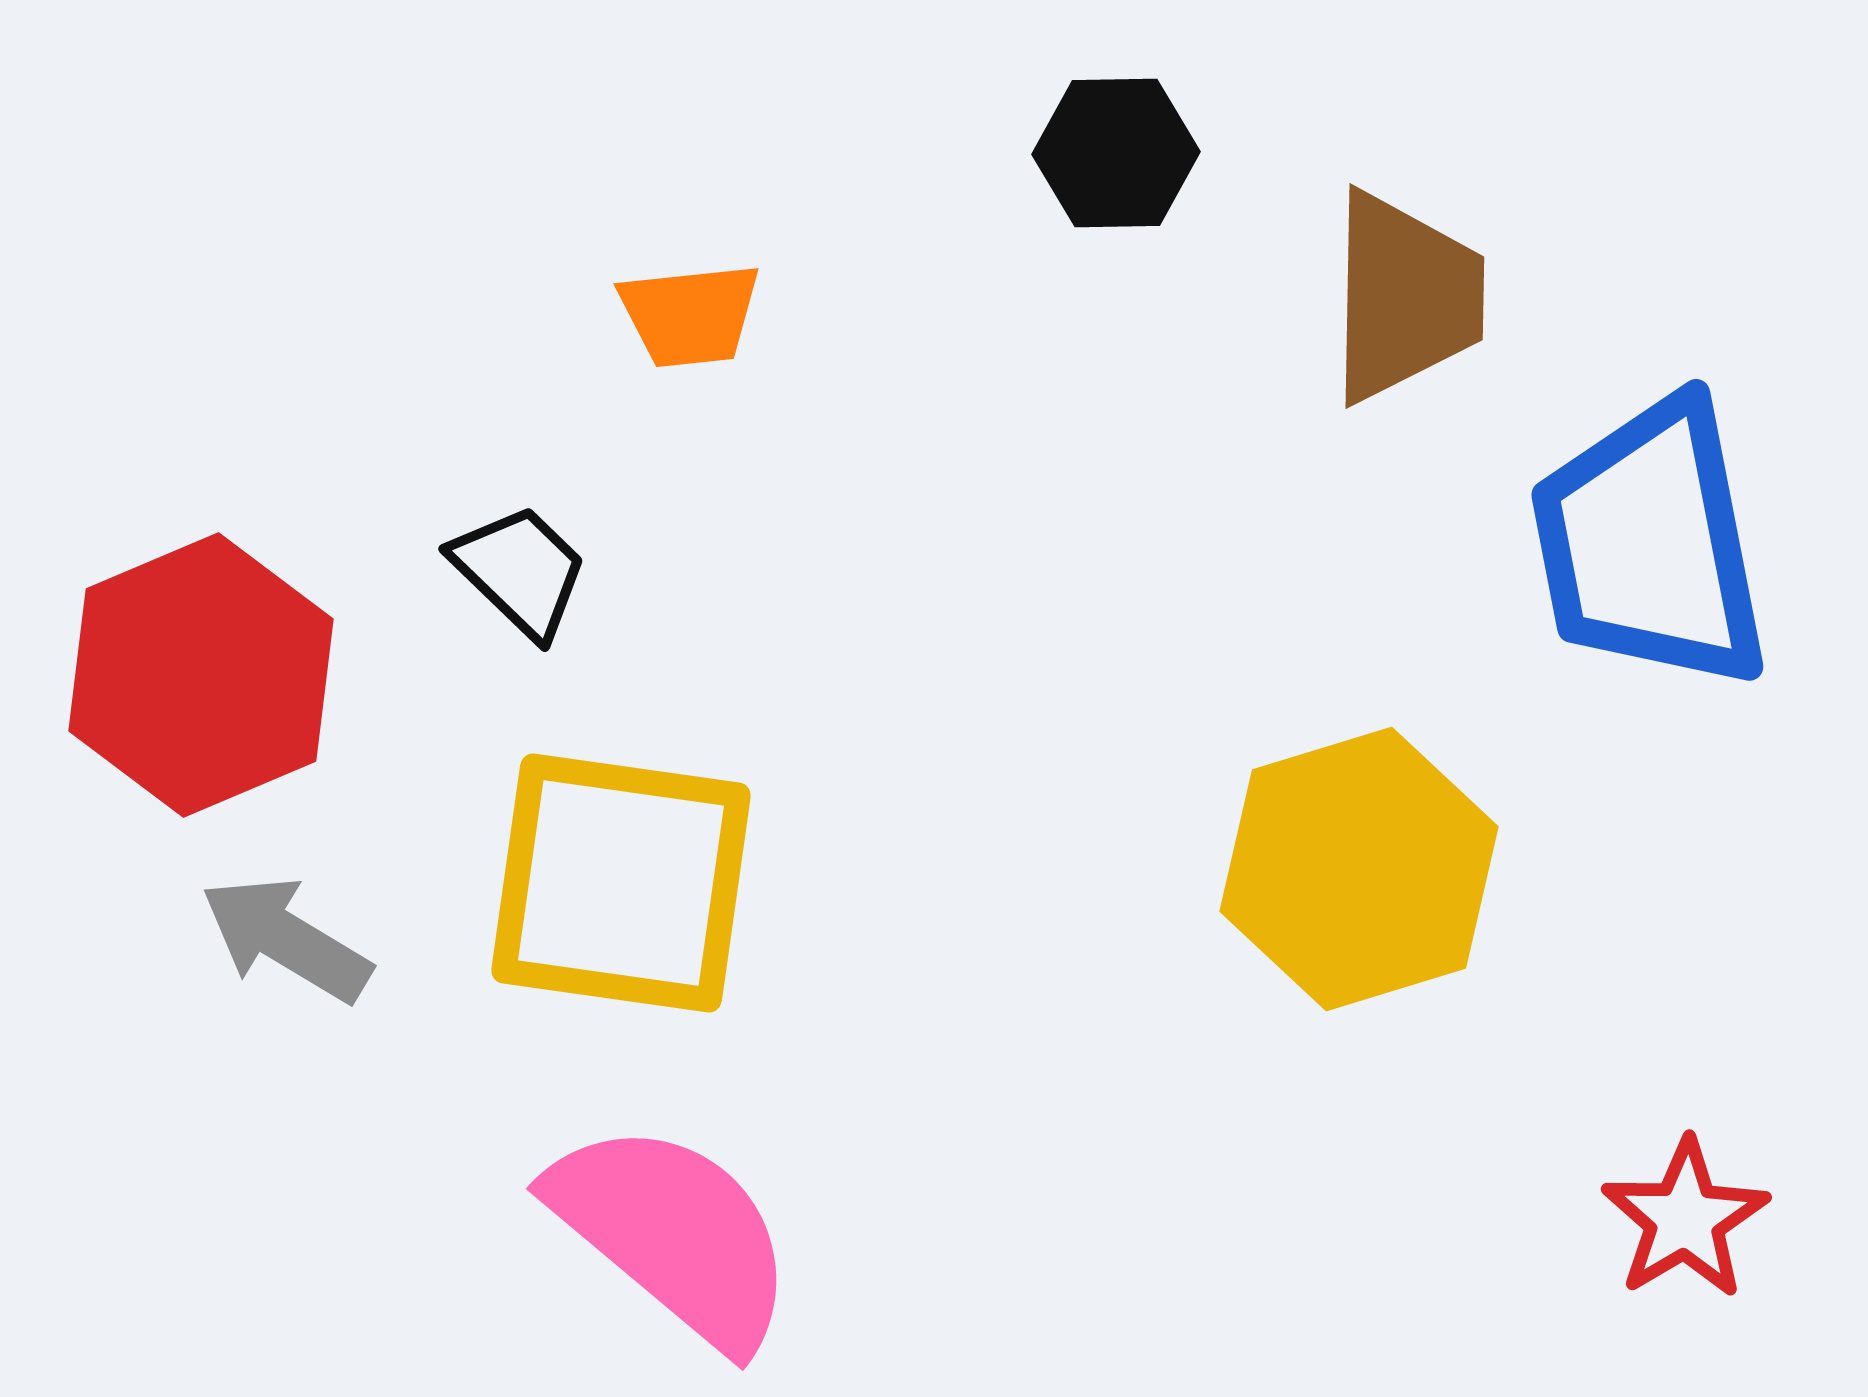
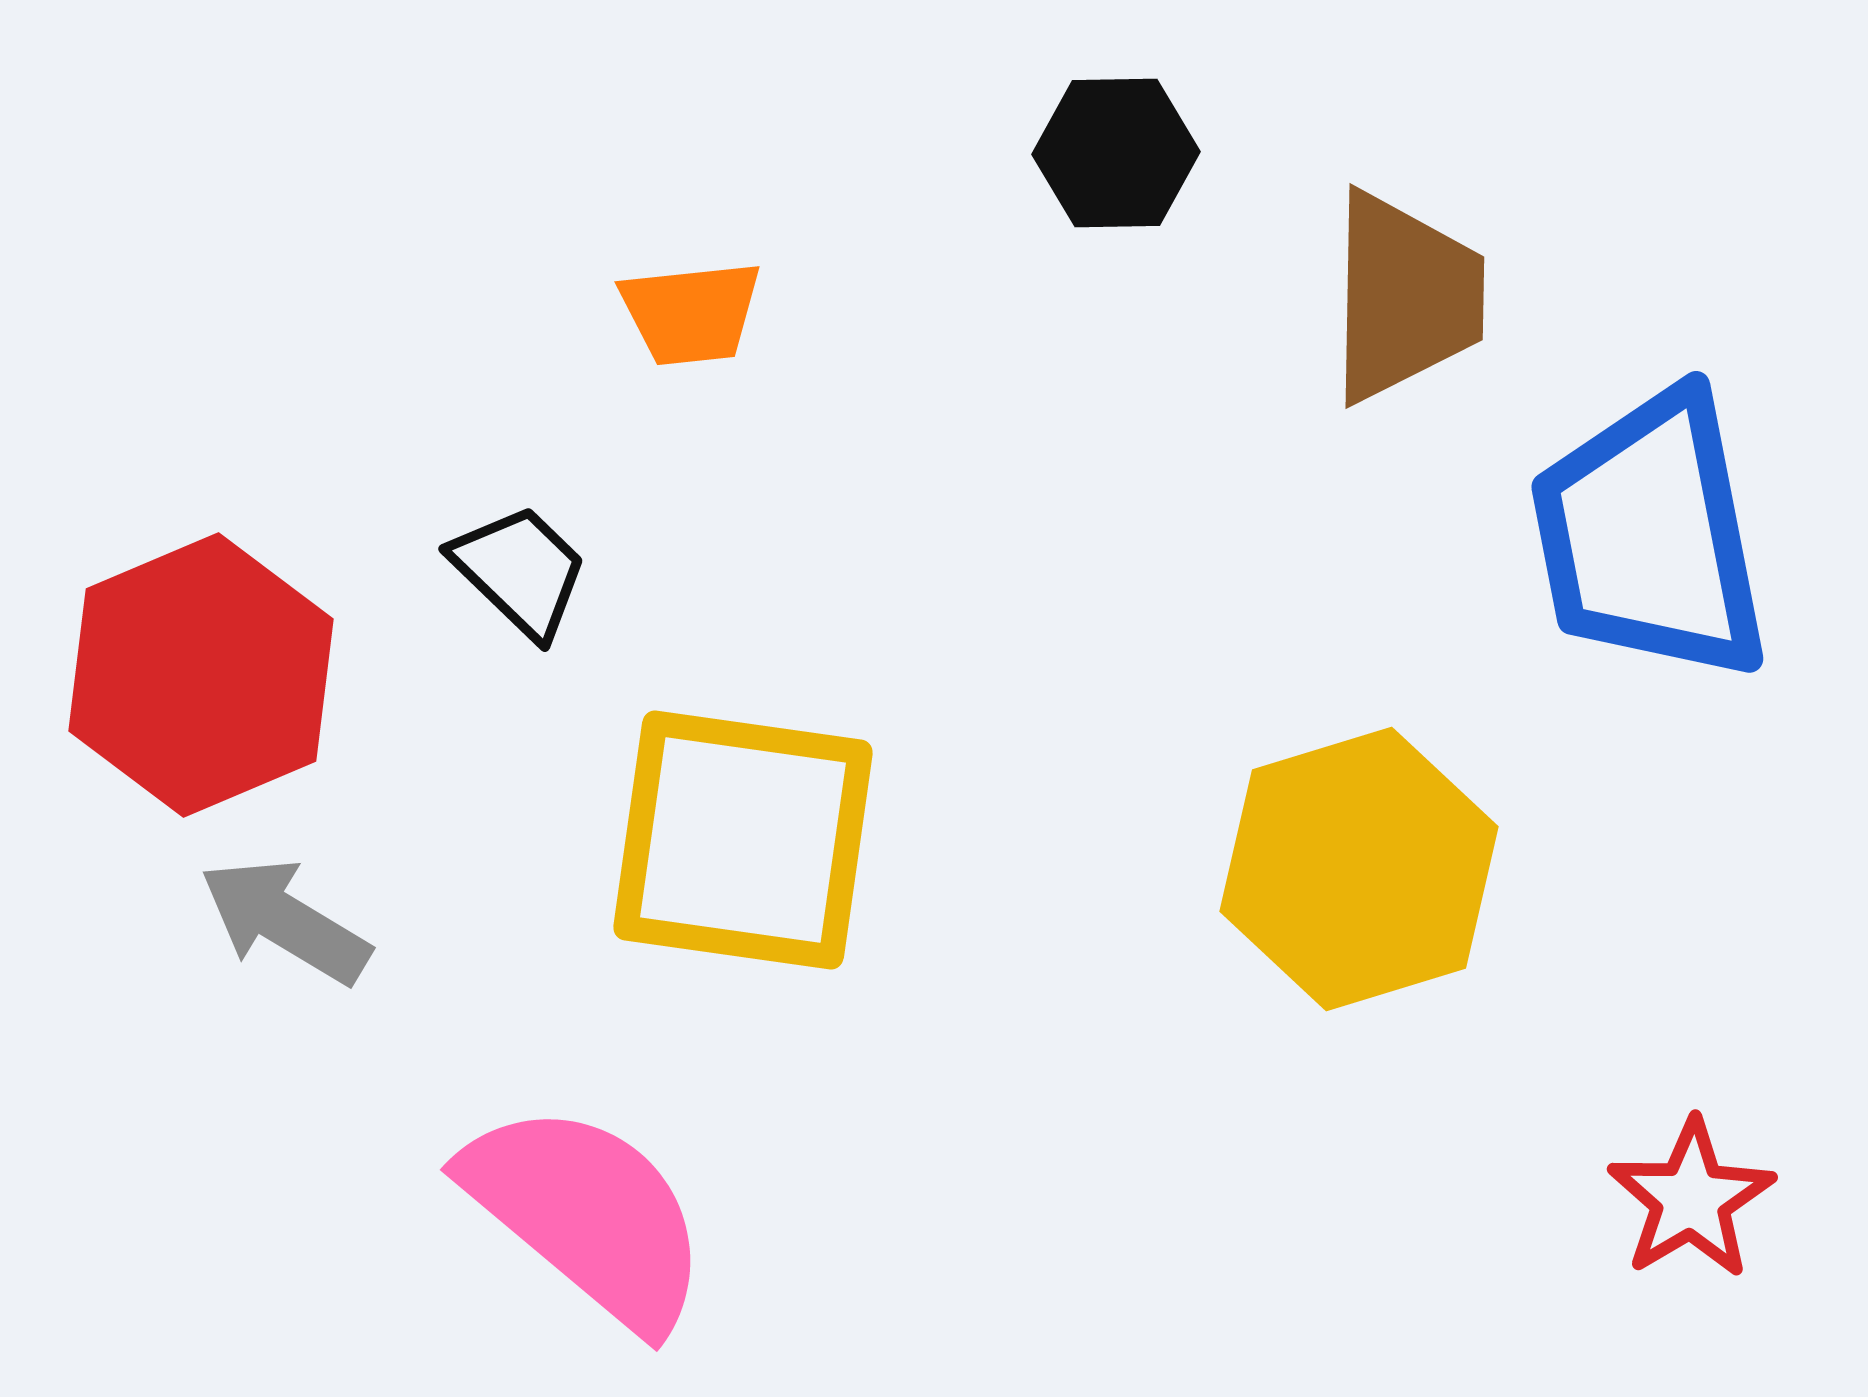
orange trapezoid: moved 1 px right, 2 px up
blue trapezoid: moved 8 px up
yellow square: moved 122 px right, 43 px up
gray arrow: moved 1 px left, 18 px up
red star: moved 6 px right, 20 px up
pink semicircle: moved 86 px left, 19 px up
